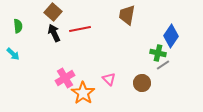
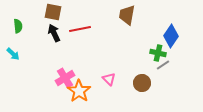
brown square: rotated 30 degrees counterclockwise
orange star: moved 4 px left, 2 px up
